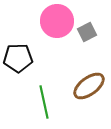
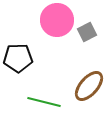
pink circle: moved 1 px up
brown ellipse: rotated 12 degrees counterclockwise
green line: rotated 64 degrees counterclockwise
